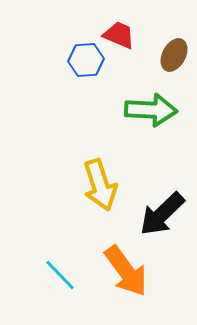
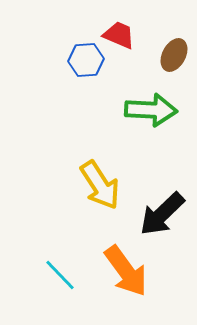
yellow arrow: rotated 15 degrees counterclockwise
